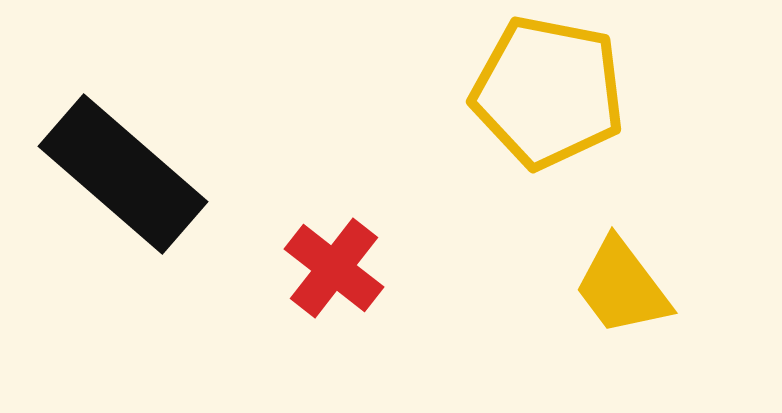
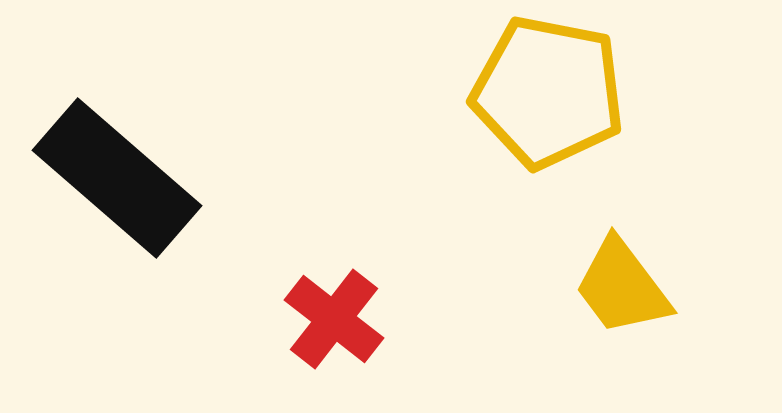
black rectangle: moved 6 px left, 4 px down
red cross: moved 51 px down
